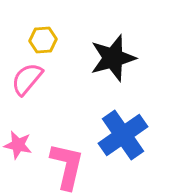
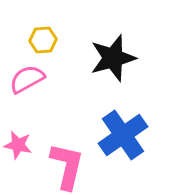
pink semicircle: rotated 21 degrees clockwise
